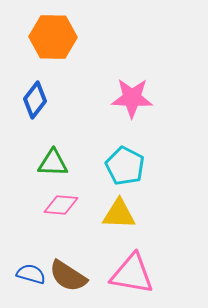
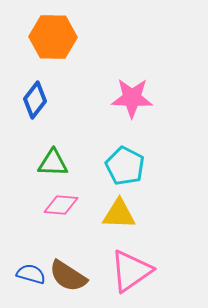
pink triangle: moved 1 px left, 3 px up; rotated 45 degrees counterclockwise
